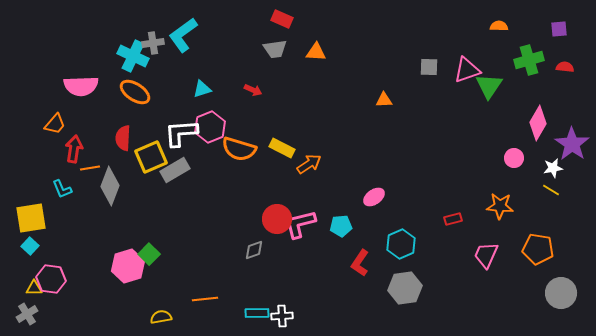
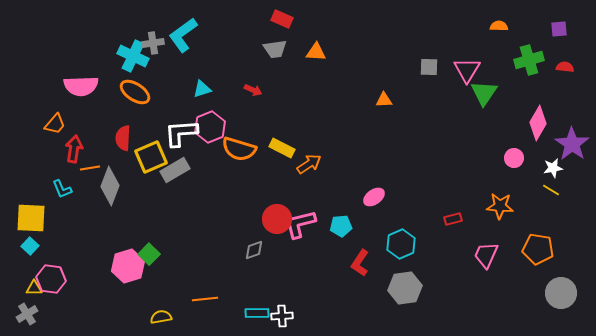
pink triangle at (467, 70): rotated 40 degrees counterclockwise
green triangle at (489, 86): moved 5 px left, 7 px down
yellow square at (31, 218): rotated 12 degrees clockwise
